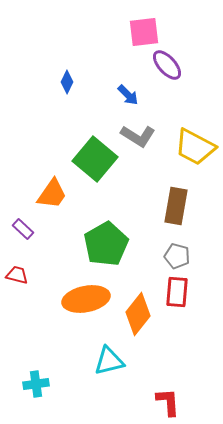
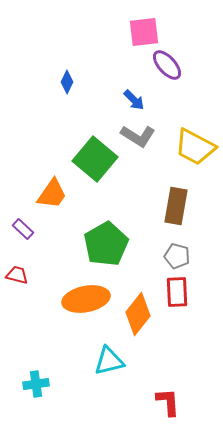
blue arrow: moved 6 px right, 5 px down
red rectangle: rotated 8 degrees counterclockwise
